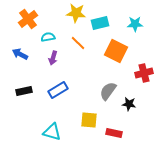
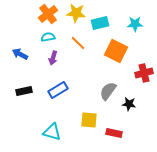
orange cross: moved 20 px right, 5 px up
